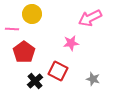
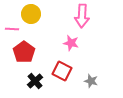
yellow circle: moved 1 px left
pink arrow: moved 8 px left, 2 px up; rotated 60 degrees counterclockwise
pink star: rotated 21 degrees clockwise
red square: moved 4 px right
gray star: moved 2 px left, 2 px down
